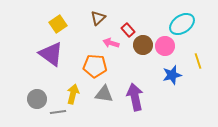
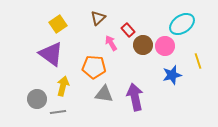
pink arrow: rotated 42 degrees clockwise
orange pentagon: moved 1 px left, 1 px down
yellow arrow: moved 10 px left, 8 px up
